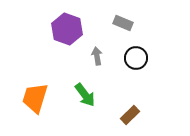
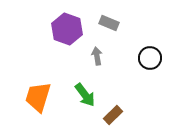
gray rectangle: moved 14 px left
black circle: moved 14 px right
orange trapezoid: moved 3 px right, 1 px up
brown rectangle: moved 17 px left
